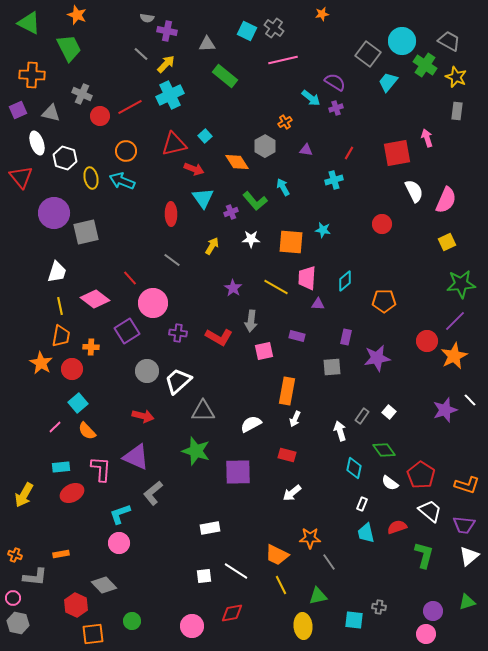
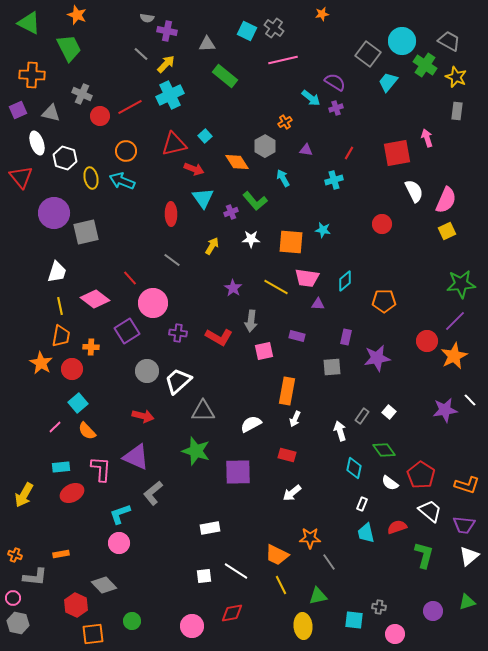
cyan arrow at (283, 187): moved 9 px up
yellow square at (447, 242): moved 11 px up
pink trapezoid at (307, 278): rotated 85 degrees counterclockwise
purple star at (445, 410): rotated 10 degrees clockwise
pink circle at (426, 634): moved 31 px left
